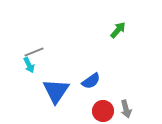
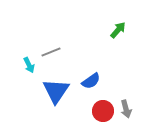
gray line: moved 17 px right
